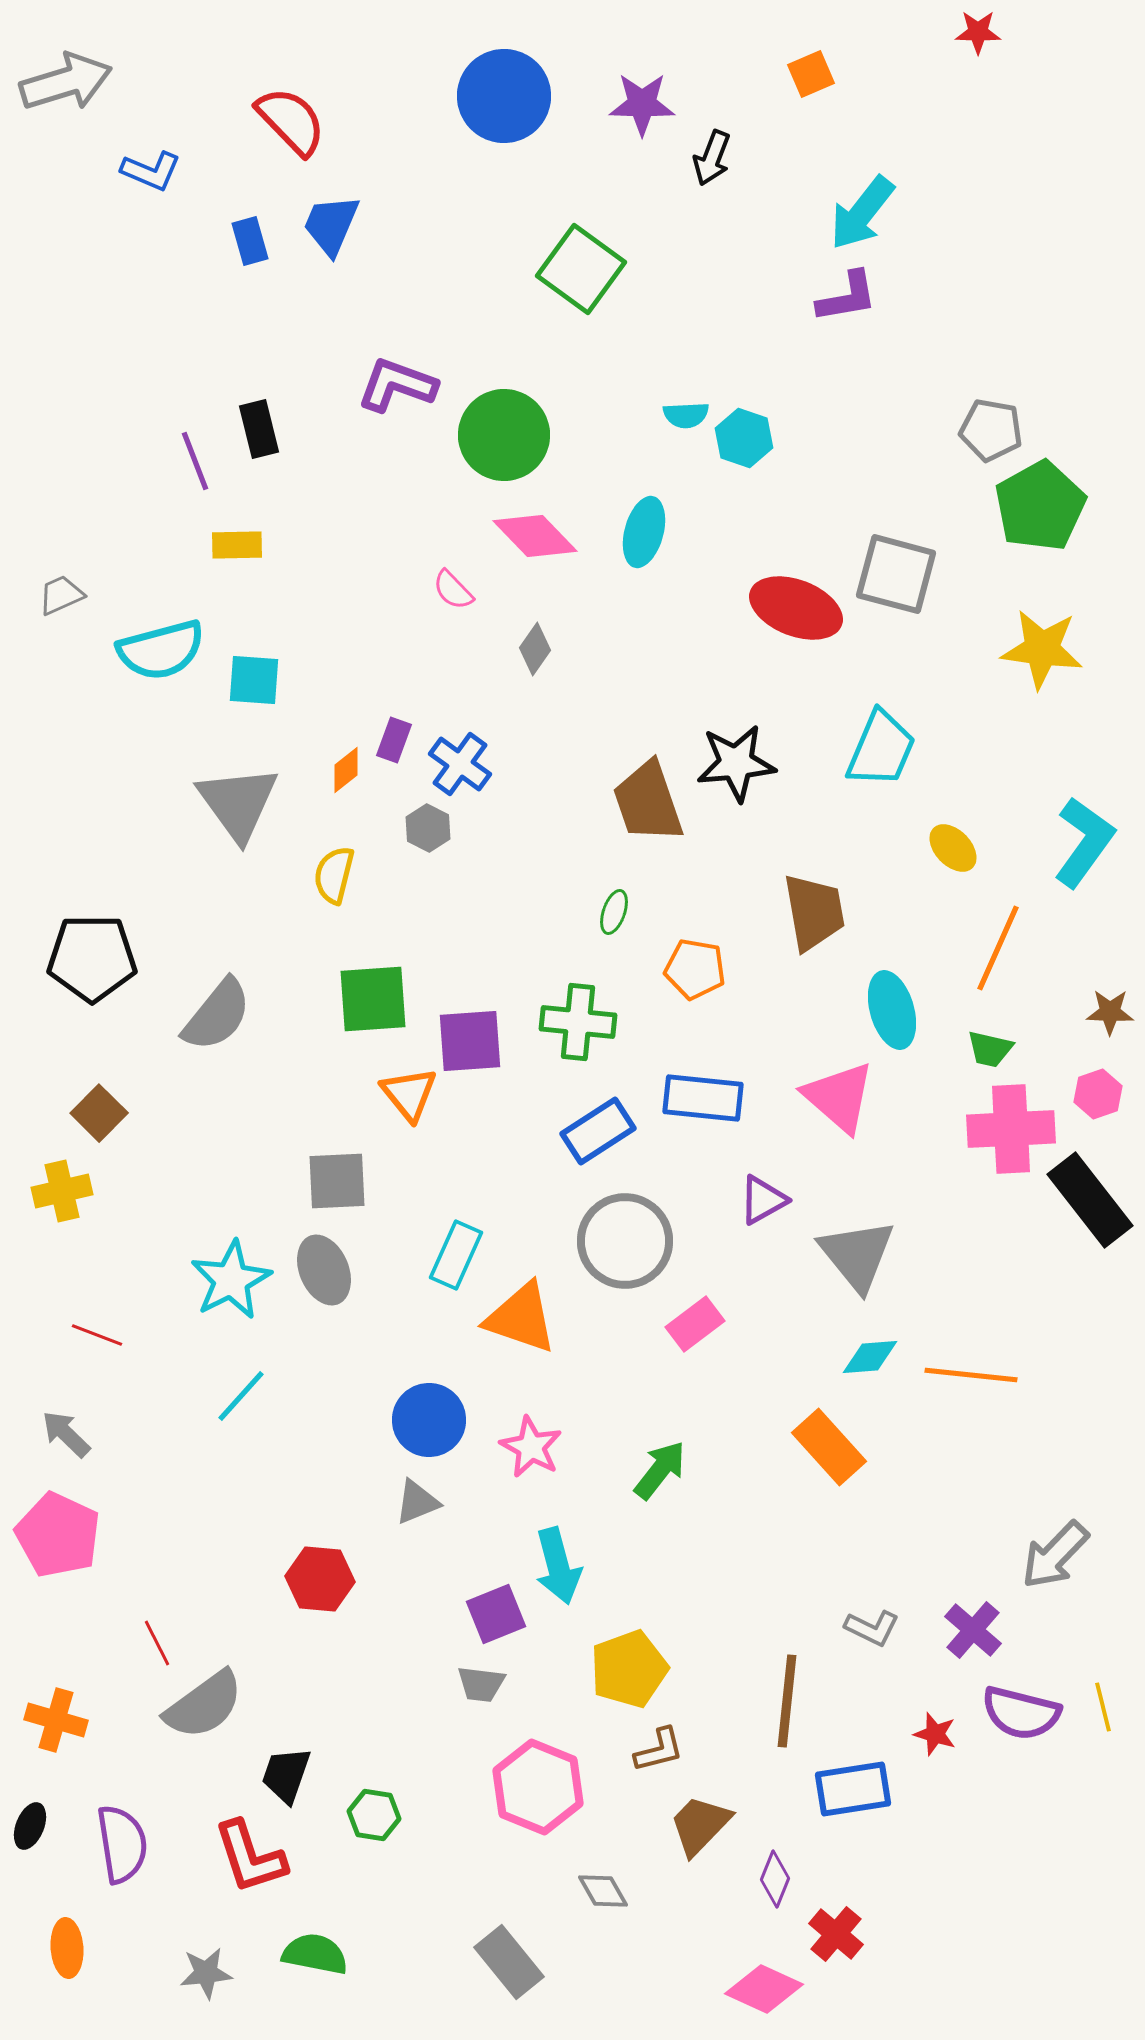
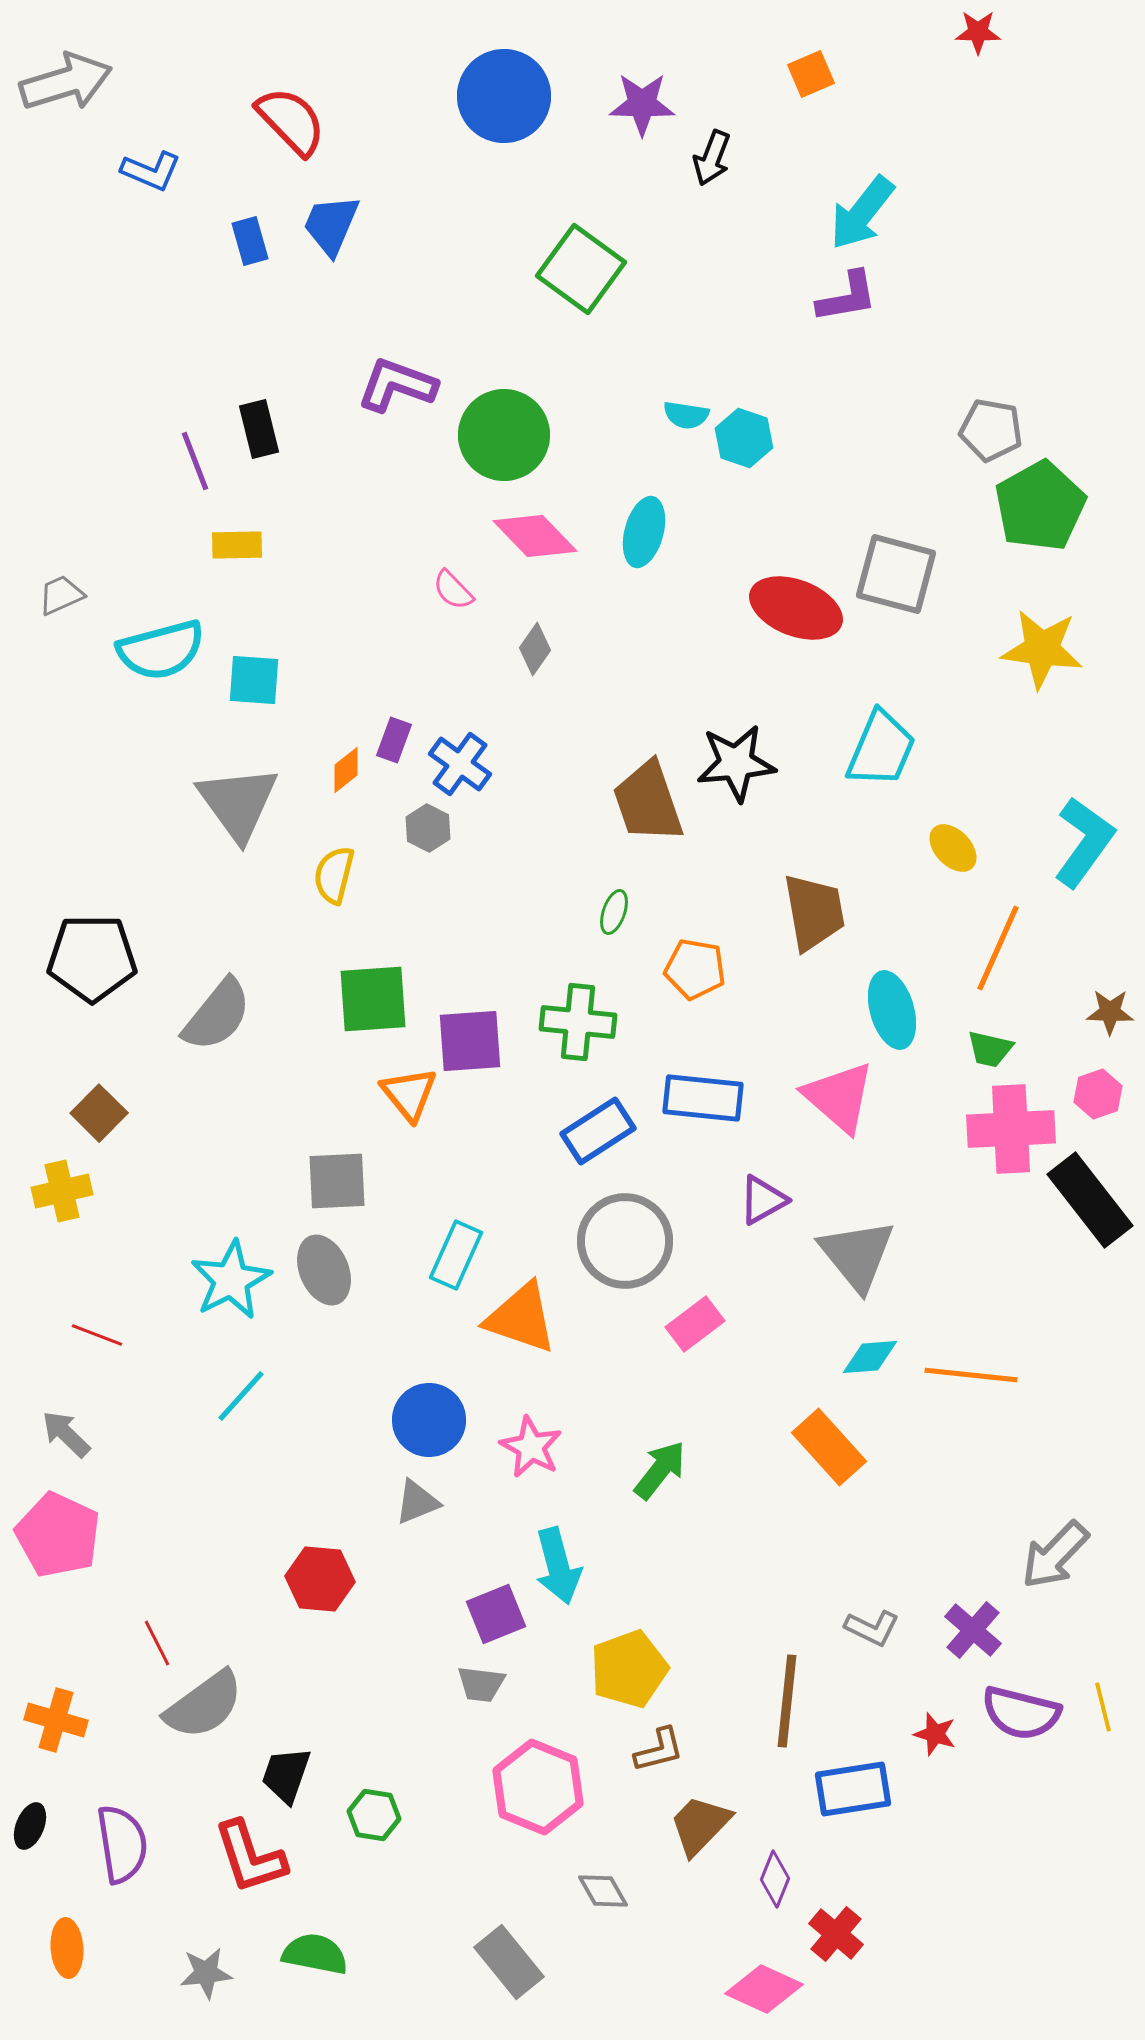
cyan semicircle at (686, 415): rotated 12 degrees clockwise
